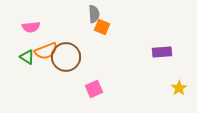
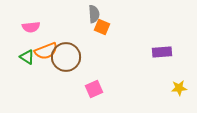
yellow star: rotated 28 degrees clockwise
